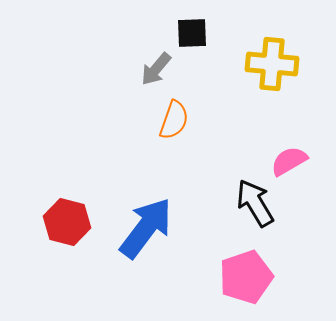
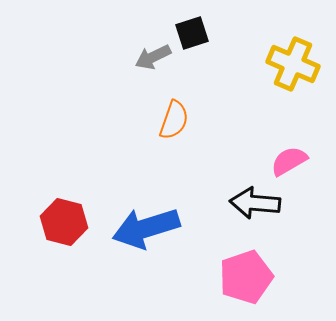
black square: rotated 16 degrees counterclockwise
yellow cross: moved 21 px right; rotated 18 degrees clockwise
gray arrow: moved 3 px left, 12 px up; rotated 24 degrees clockwise
black arrow: rotated 54 degrees counterclockwise
red hexagon: moved 3 px left
blue arrow: rotated 144 degrees counterclockwise
